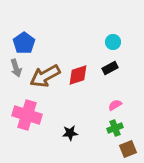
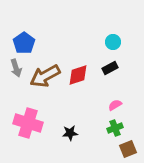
pink cross: moved 1 px right, 8 px down
